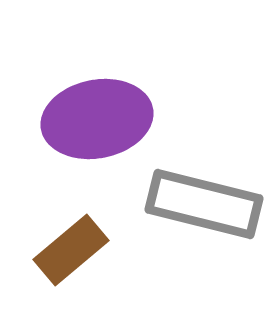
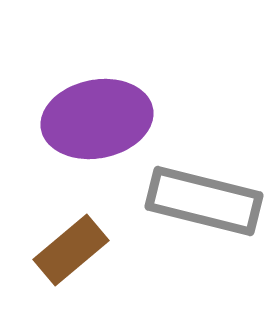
gray rectangle: moved 3 px up
